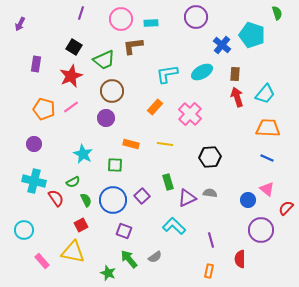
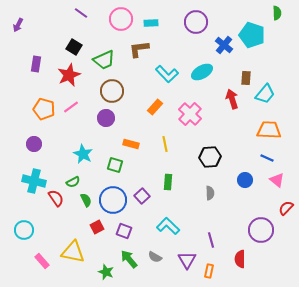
purple line at (81, 13): rotated 72 degrees counterclockwise
green semicircle at (277, 13): rotated 16 degrees clockwise
purple circle at (196, 17): moved 5 px down
purple arrow at (20, 24): moved 2 px left, 1 px down
blue cross at (222, 45): moved 2 px right
brown L-shape at (133, 46): moved 6 px right, 3 px down
cyan L-shape at (167, 74): rotated 125 degrees counterclockwise
brown rectangle at (235, 74): moved 11 px right, 4 px down
red star at (71, 76): moved 2 px left, 1 px up
red arrow at (237, 97): moved 5 px left, 2 px down
orange trapezoid at (268, 128): moved 1 px right, 2 px down
yellow line at (165, 144): rotated 70 degrees clockwise
green square at (115, 165): rotated 14 degrees clockwise
green rectangle at (168, 182): rotated 21 degrees clockwise
pink triangle at (267, 189): moved 10 px right, 9 px up
gray semicircle at (210, 193): rotated 80 degrees clockwise
purple triangle at (187, 198): moved 62 px down; rotated 36 degrees counterclockwise
blue circle at (248, 200): moved 3 px left, 20 px up
red square at (81, 225): moved 16 px right, 2 px down
cyan L-shape at (174, 226): moved 6 px left
gray semicircle at (155, 257): rotated 64 degrees clockwise
green star at (108, 273): moved 2 px left, 1 px up
